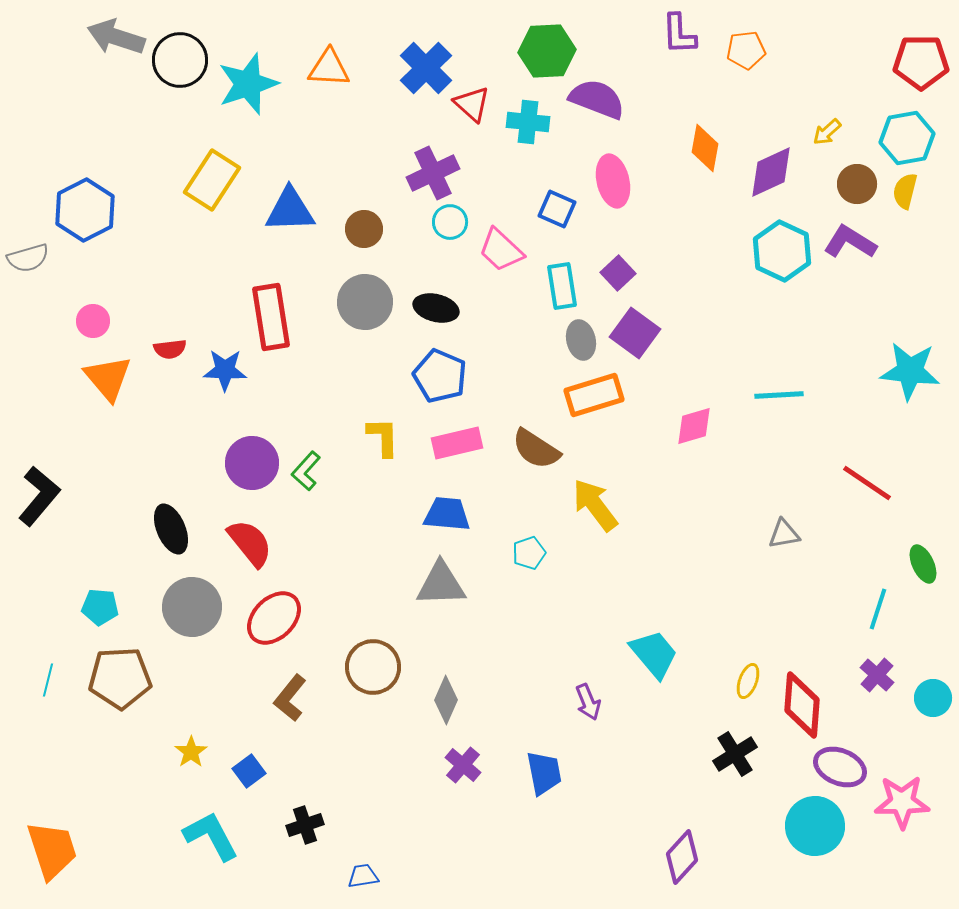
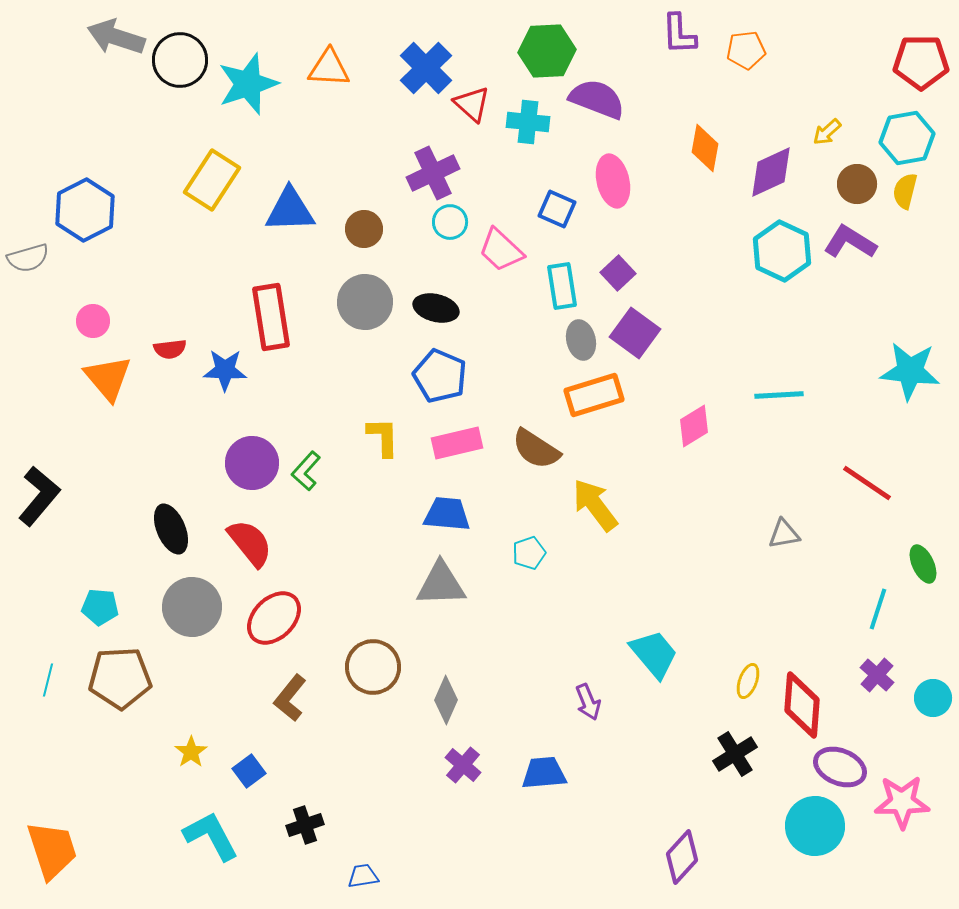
pink diamond at (694, 426): rotated 15 degrees counterclockwise
blue trapezoid at (544, 773): rotated 84 degrees counterclockwise
